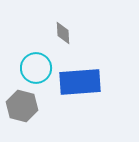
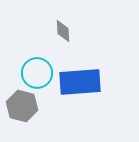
gray diamond: moved 2 px up
cyan circle: moved 1 px right, 5 px down
